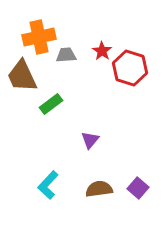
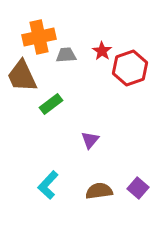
red hexagon: rotated 24 degrees clockwise
brown semicircle: moved 2 px down
